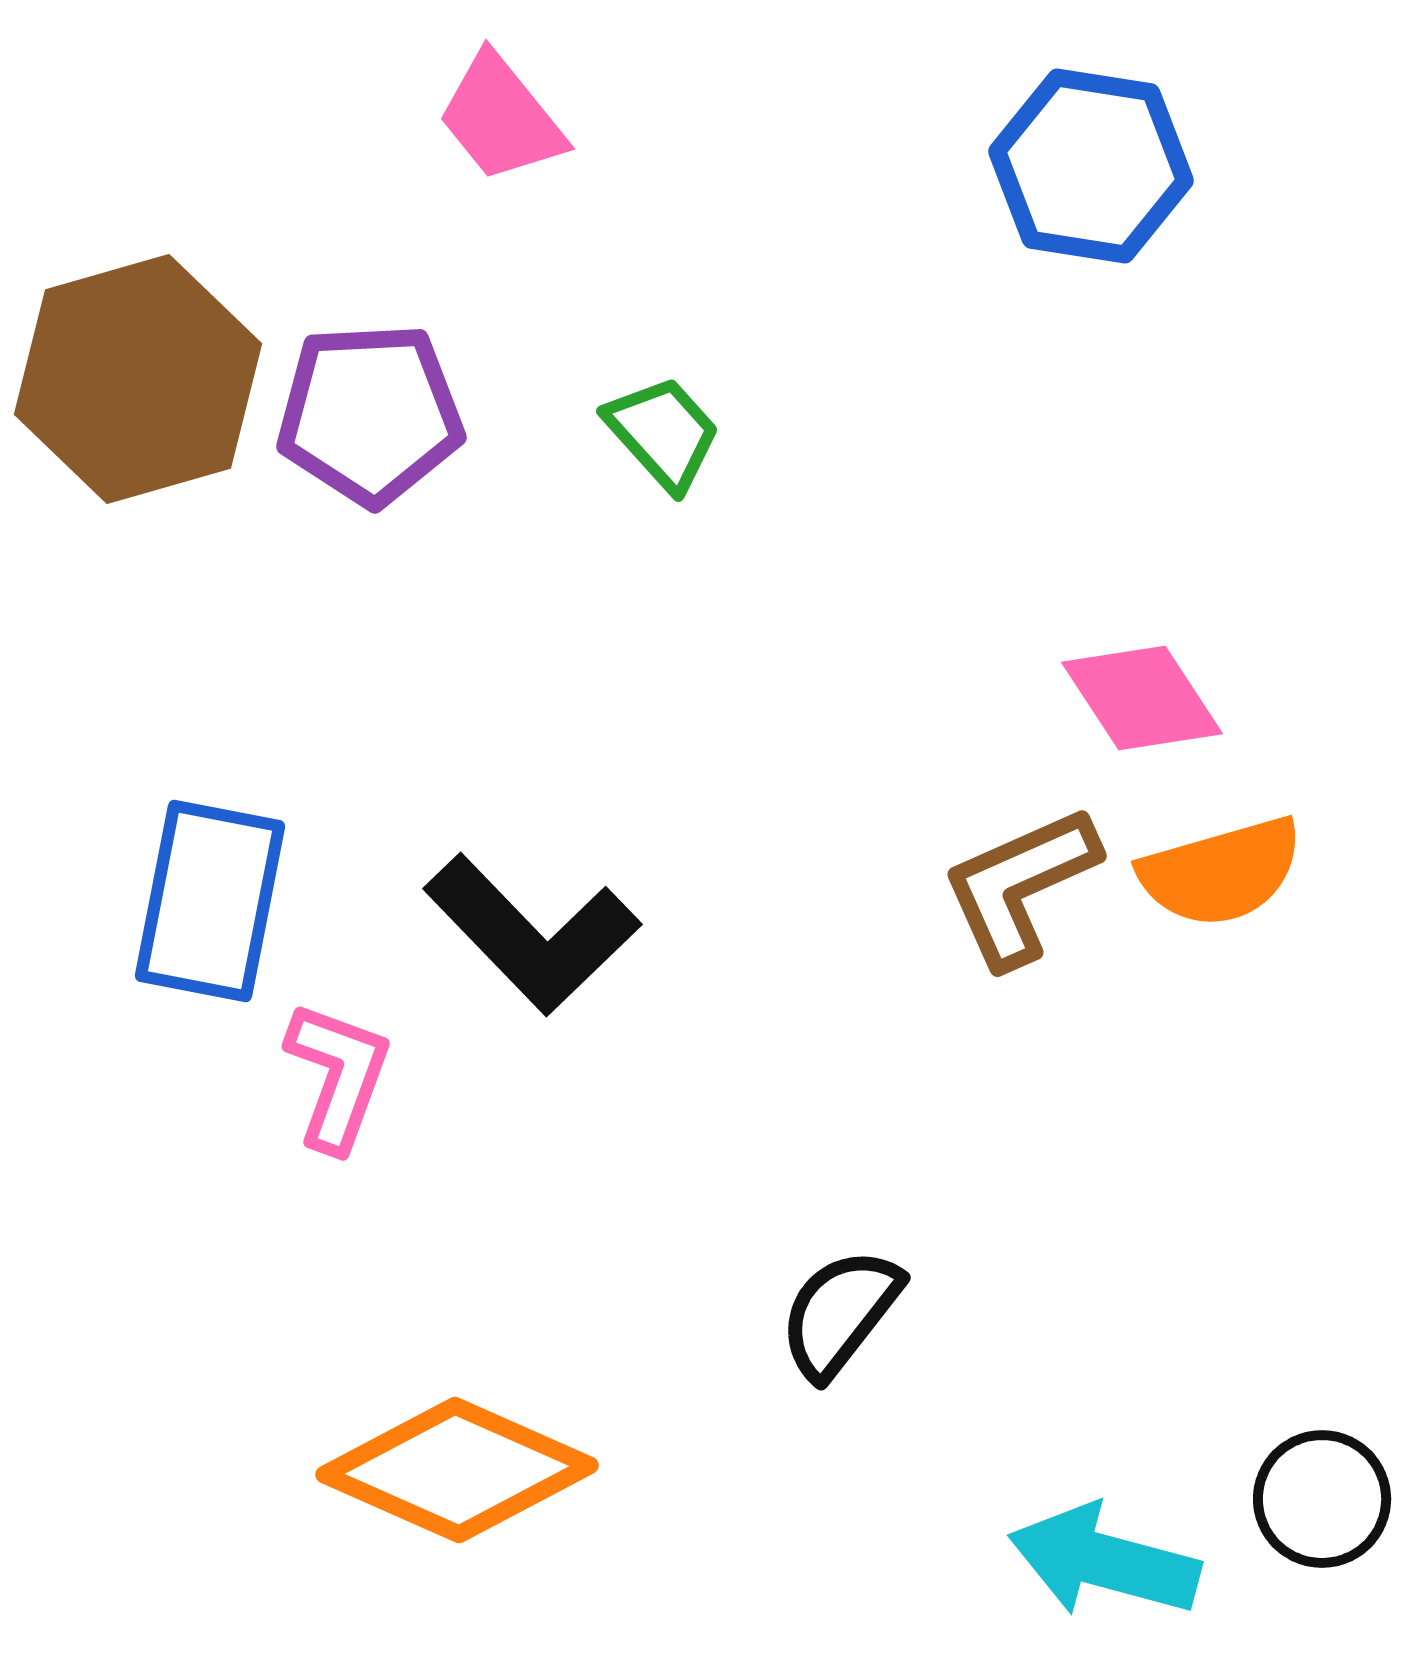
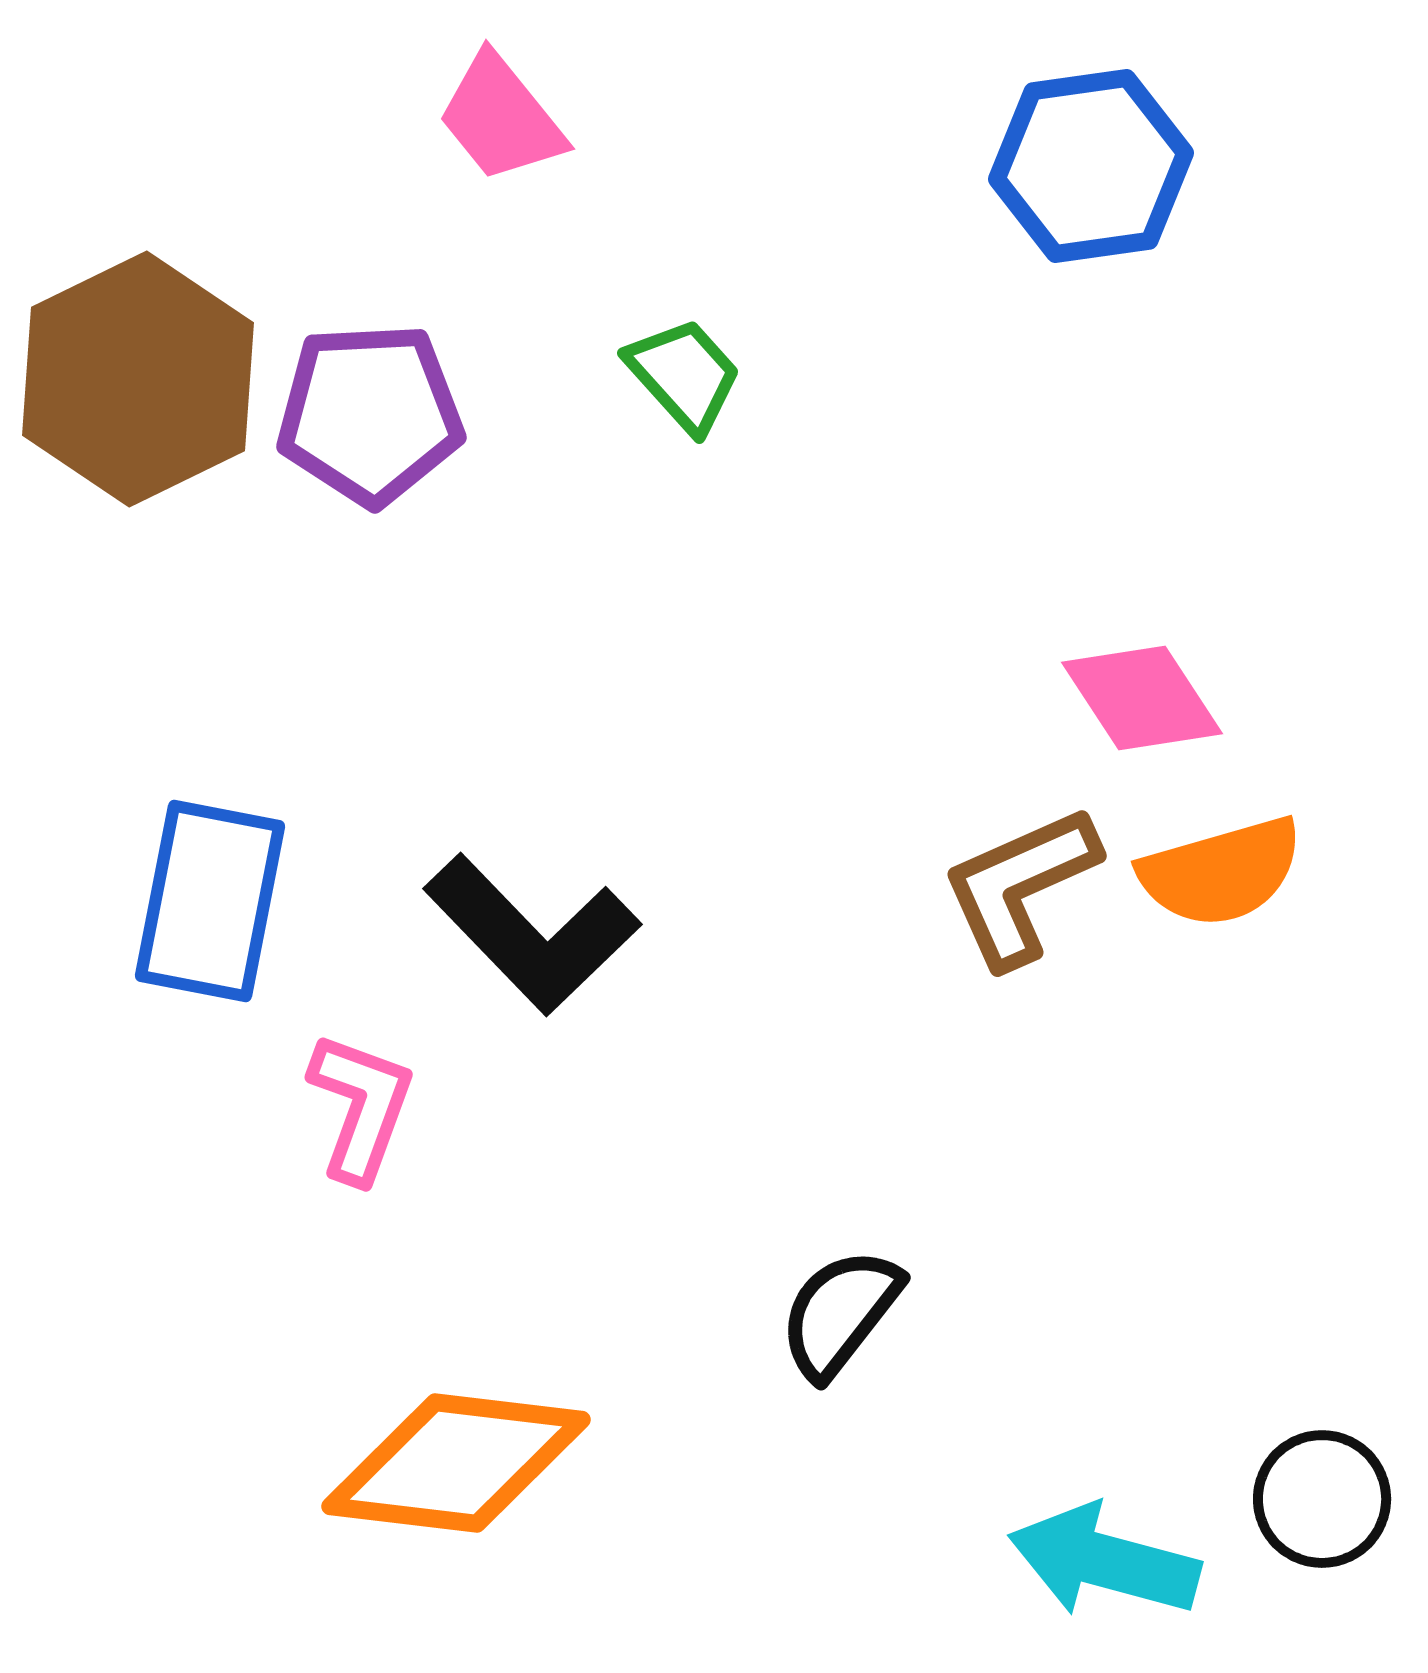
blue hexagon: rotated 17 degrees counterclockwise
brown hexagon: rotated 10 degrees counterclockwise
green trapezoid: moved 21 px right, 58 px up
pink L-shape: moved 23 px right, 31 px down
orange diamond: moved 1 px left, 7 px up; rotated 17 degrees counterclockwise
